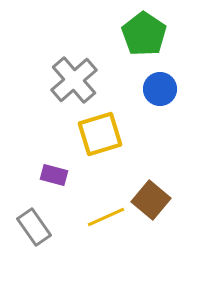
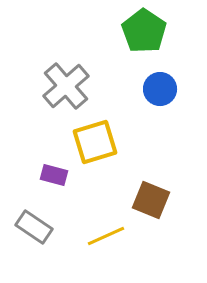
green pentagon: moved 3 px up
gray cross: moved 8 px left, 6 px down
yellow square: moved 5 px left, 8 px down
brown square: rotated 18 degrees counterclockwise
yellow line: moved 19 px down
gray rectangle: rotated 21 degrees counterclockwise
